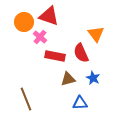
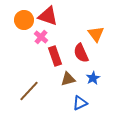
red triangle: moved 1 px left
orange circle: moved 2 px up
pink cross: moved 1 px right
red rectangle: rotated 60 degrees clockwise
blue star: rotated 16 degrees clockwise
brown line: moved 3 px right, 8 px up; rotated 65 degrees clockwise
blue triangle: rotated 21 degrees counterclockwise
